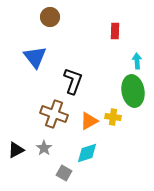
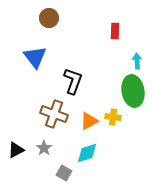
brown circle: moved 1 px left, 1 px down
